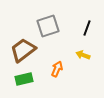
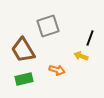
black line: moved 3 px right, 10 px down
brown trapezoid: rotated 84 degrees counterclockwise
yellow arrow: moved 2 px left, 1 px down
orange arrow: moved 1 px down; rotated 84 degrees clockwise
